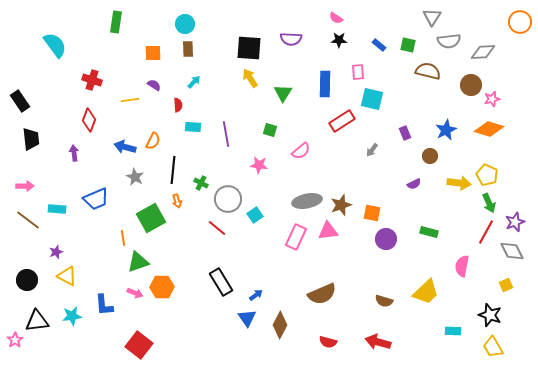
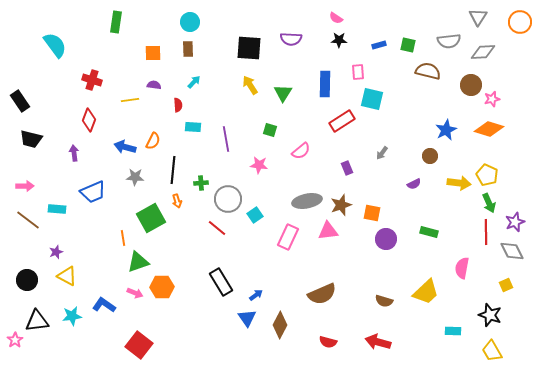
gray triangle at (432, 17): moved 46 px right
cyan circle at (185, 24): moved 5 px right, 2 px up
blue rectangle at (379, 45): rotated 56 degrees counterclockwise
yellow arrow at (250, 78): moved 7 px down
purple semicircle at (154, 85): rotated 24 degrees counterclockwise
purple rectangle at (405, 133): moved 58 px left, 35 px down
purple line at (226, 134): moved 5 px down
black trapezoid at (31, 139): rotated 110 degrees clockwise
gray arrow at (372, 150): moved 10 px right, 3 px down
gray star at (135, 177): rotated 24 degrees counterclockwise
green cross at (201, 183): rotated 32 degrees counterclockwise
blue trapezoid at (96, 199): moved 3 px left, 7 px up
red line at (486, 232): rotated 30 degrees counterclockwise
pink rectangle at (296, 237): moved 8 px left
pink semicircle at (462, 266): moved 2 px down
blue L-shape at (104, 305): rotated 130 degrees clockwise
yellow trapezoid at (493, 347): moved 1 px left, 4 px down
